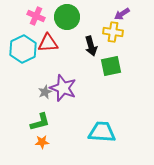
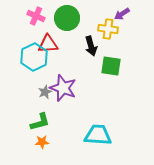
green circle: moved 1 px down
yellow cross: moved 5 px left, 3 px up
red triangle: moved 1 px down
cyan hexagon: moved 11 px right, 8 px down
green square: rotated 20 degrees clockwise
cyan trapezoid: moved 4 px left, 3 px down
